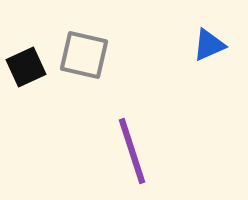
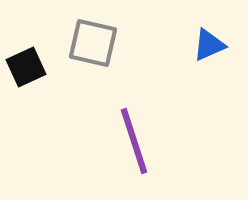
gray square: moved 9 px right, 12 px up
purple line: moved 2 px right, 10 px up
